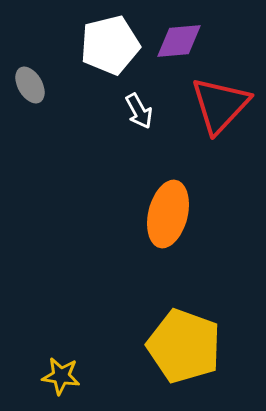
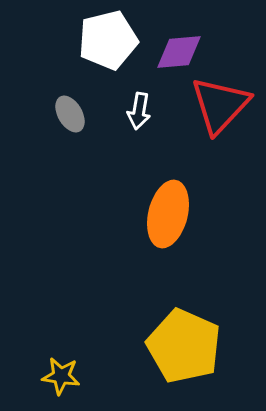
purple diamond: moved 11 px down
white pentagon: moved 2 px left, 5 px up
gray ellipse: moved 40 px right, 29 px down
white arrow: rotated 39 degrees clockwise
yellow pentagon: rotated 4 degrees clockwise
